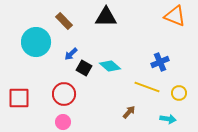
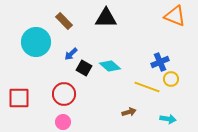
black triangle: moved 1 px down
yellow circle: moved 8 px left, 14 px up
brown arrow: rotated 32 degrees clockwise
